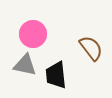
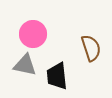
brown semicircle: rotated 20 degrees clockwise
black trapezoid: moved 1 px right, 1 px down
